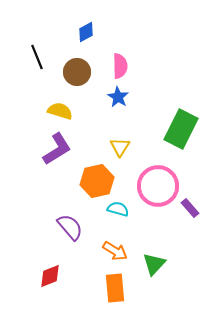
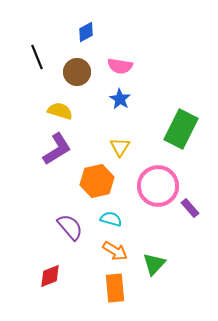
pink semicircle: rotated 100 degrees clockwise
blue star: moved 2 px right, 2 px down
cyan semicircle: moved 7 px left, 10 px down
